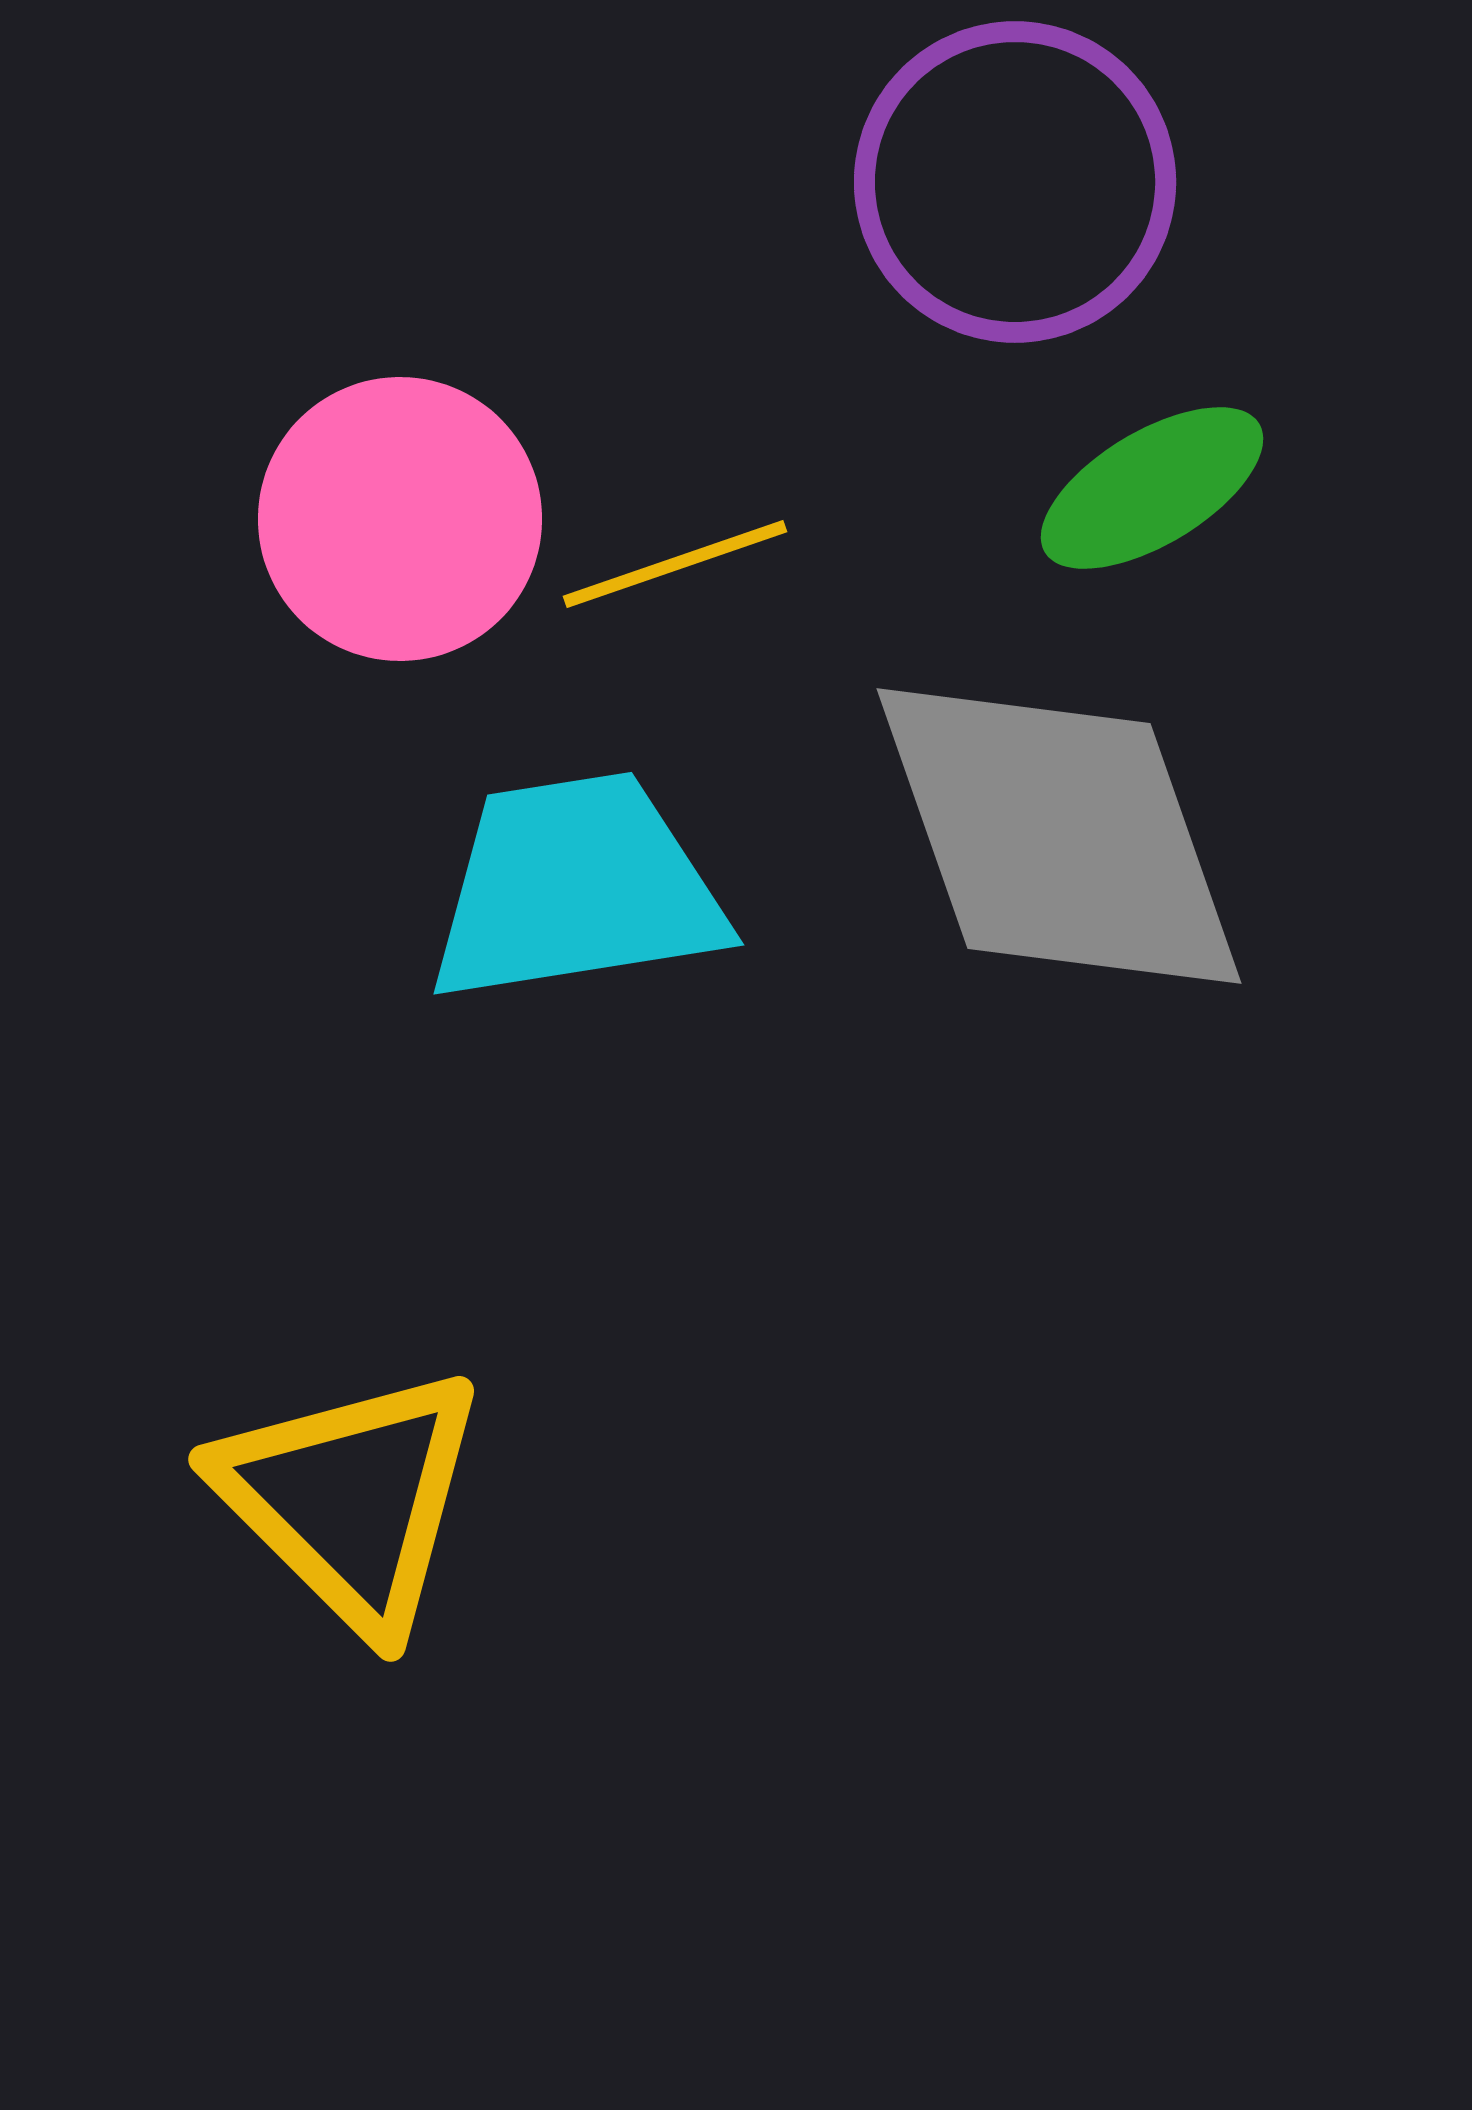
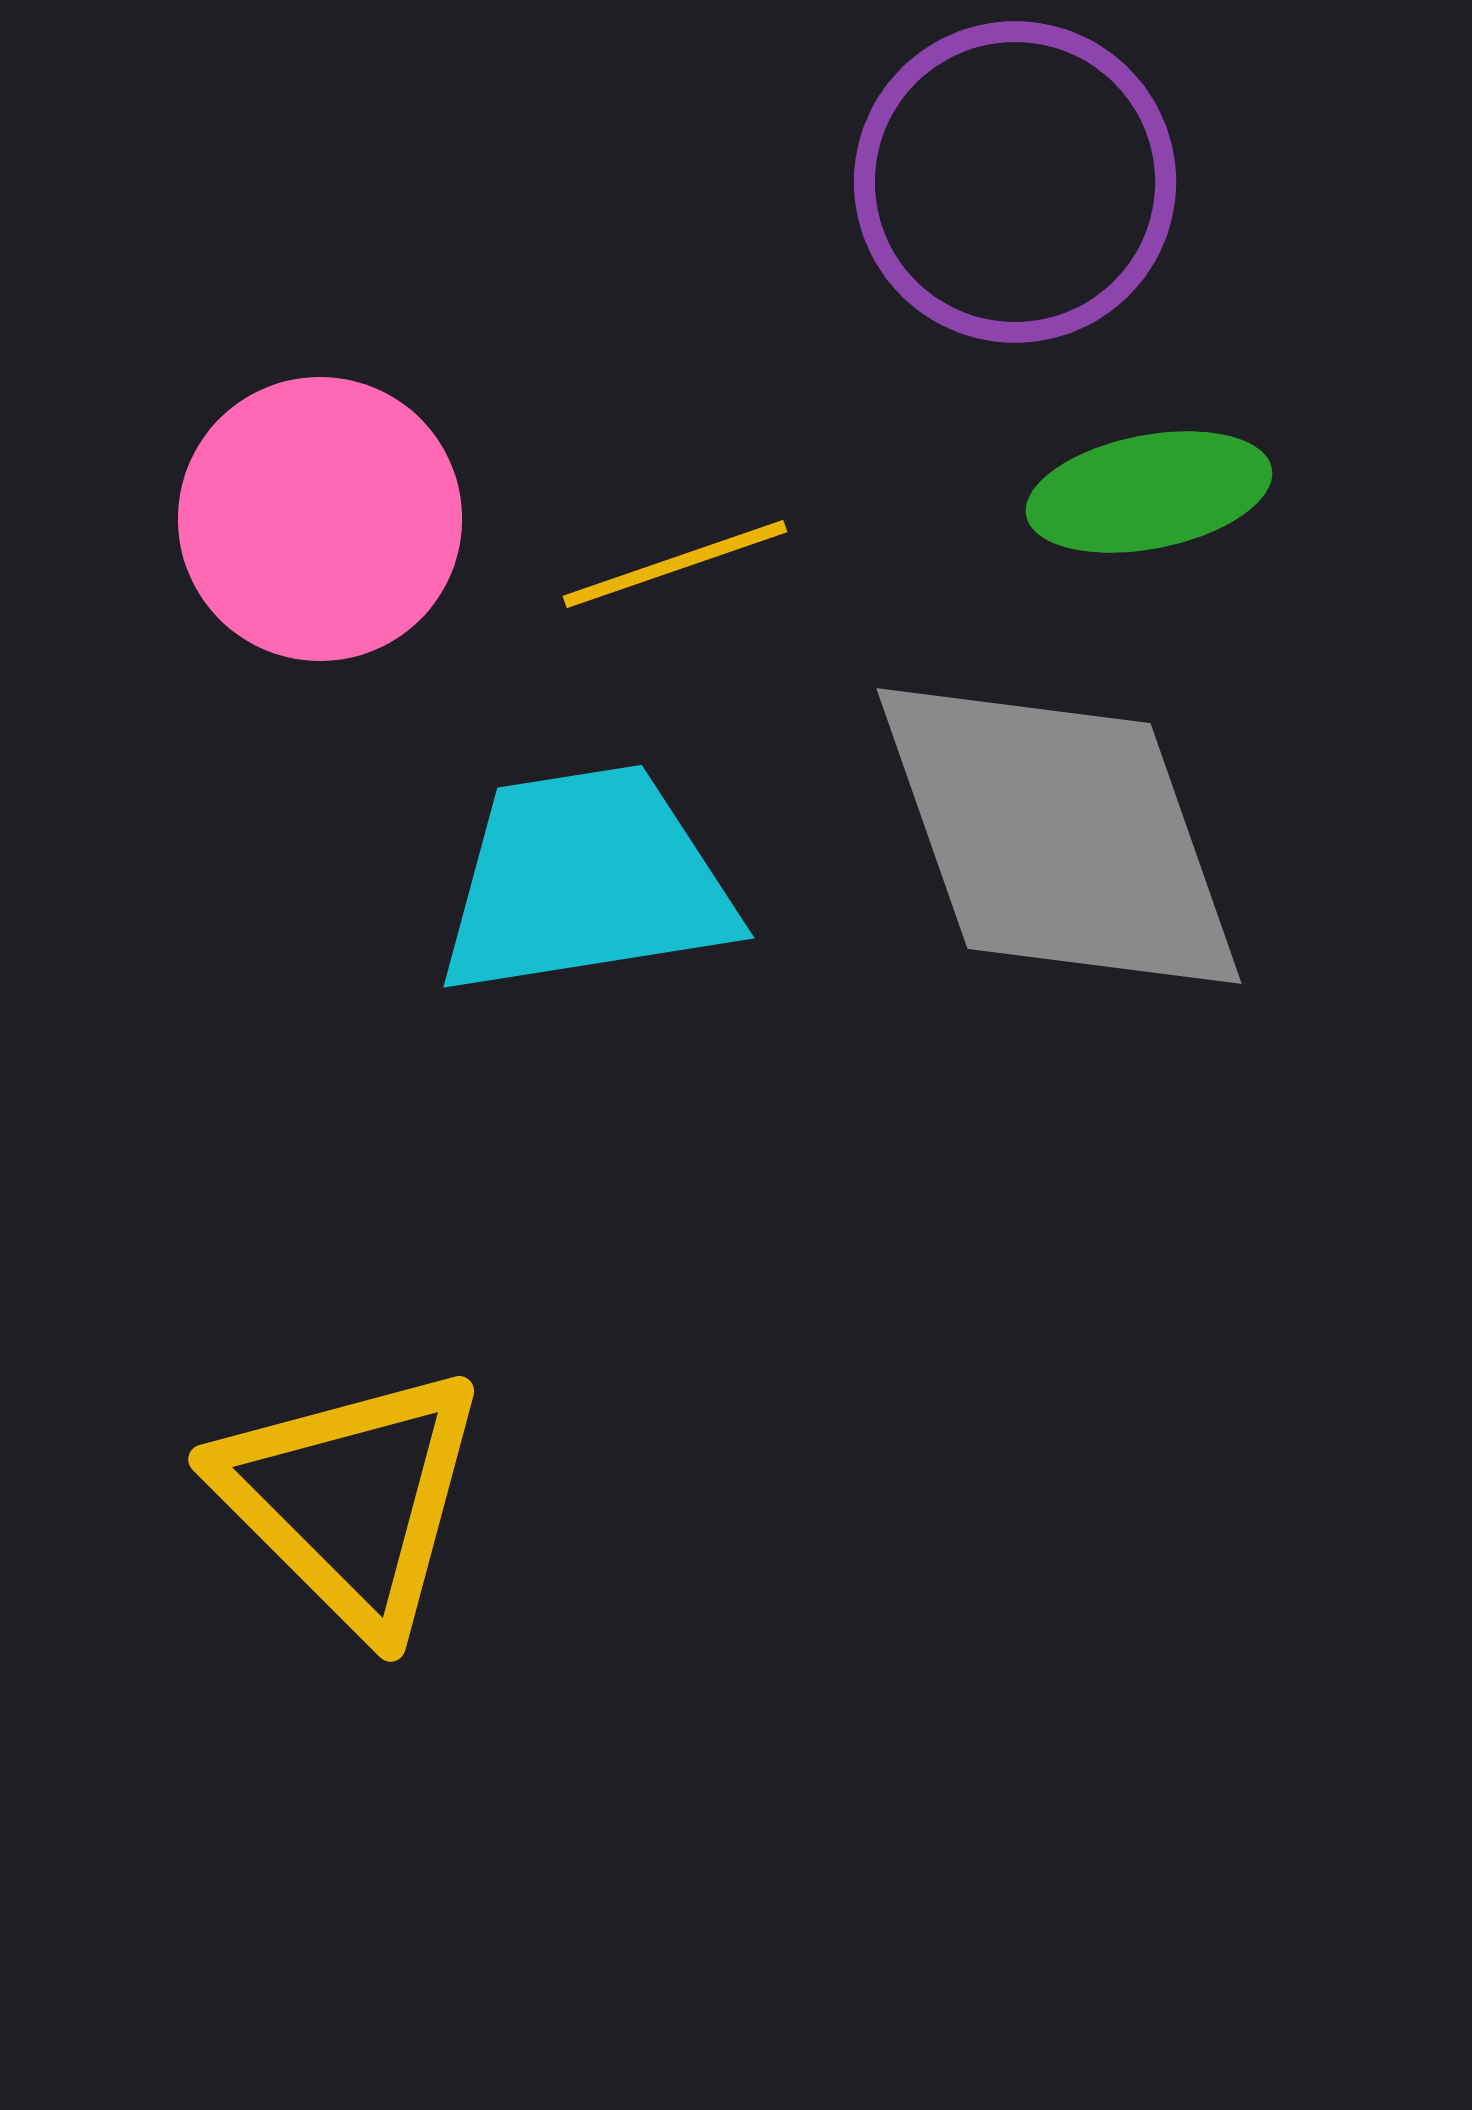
green ellipse: moved 3 px left, 4 px down; rotated 20 degrees clockwise
pink circle: moved 80 px left
cyan trapezoid: moved 10 px right, 7 px up
